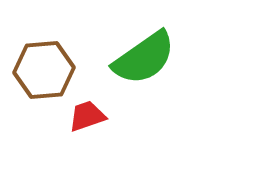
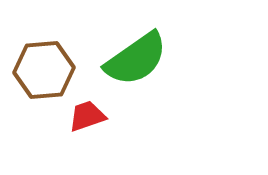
green semicircle: moved 8 px left, 1 px down
